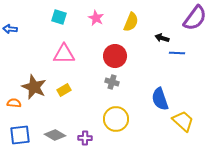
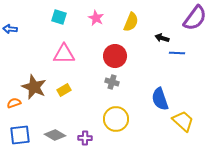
orange semicircle: rotated 24 degrees counterclockwise
